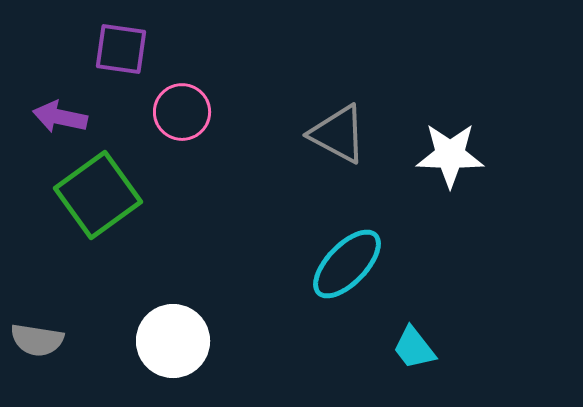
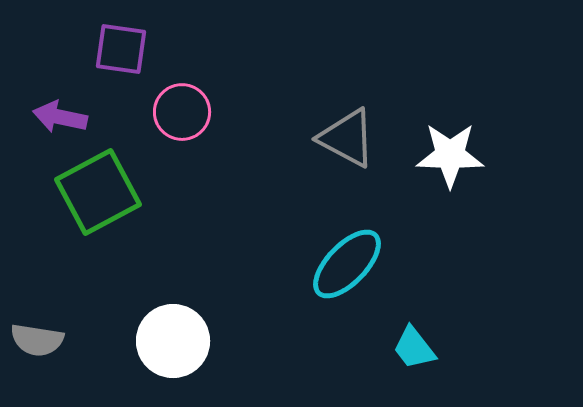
gray triangle: moved 9 px right, 4 px down
green square: moved 3 px up; rotated 8 degrees clockwise
